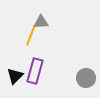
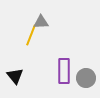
purple rectangle: moved 29 px right; rotated 15 degrees counterclockwise
black triangle: rotated 24 degrees counterclockwise
